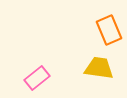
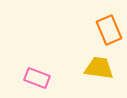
pink rectangle: rotated 60 degrees clockwise
